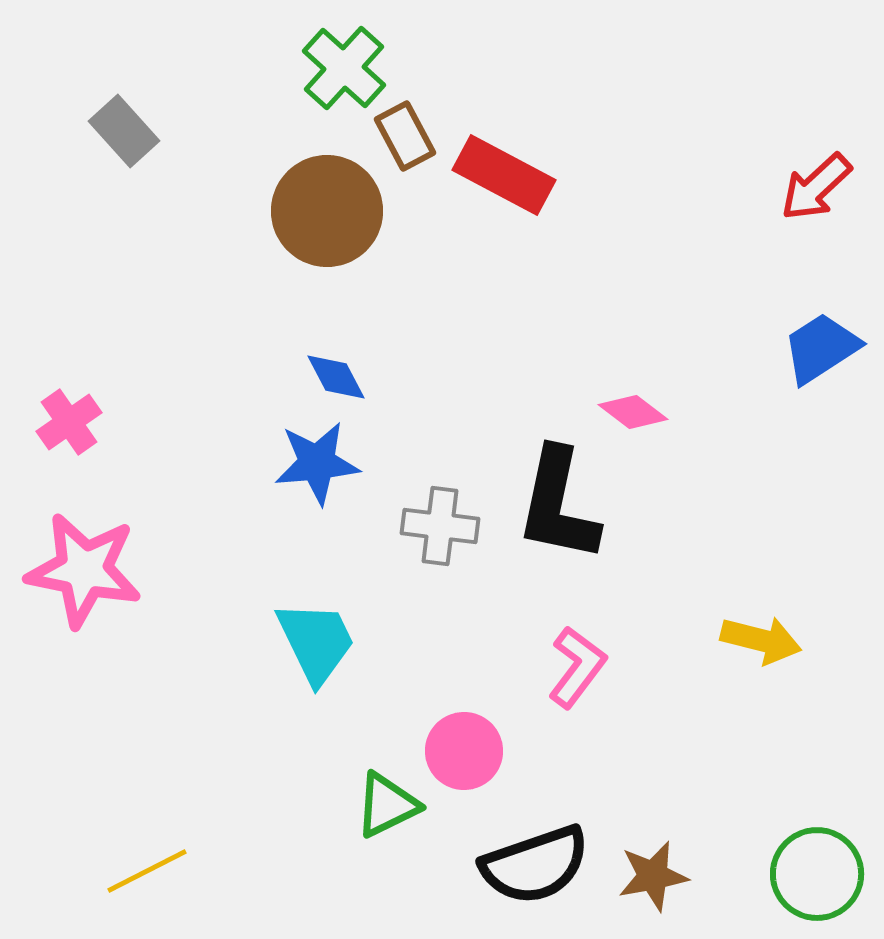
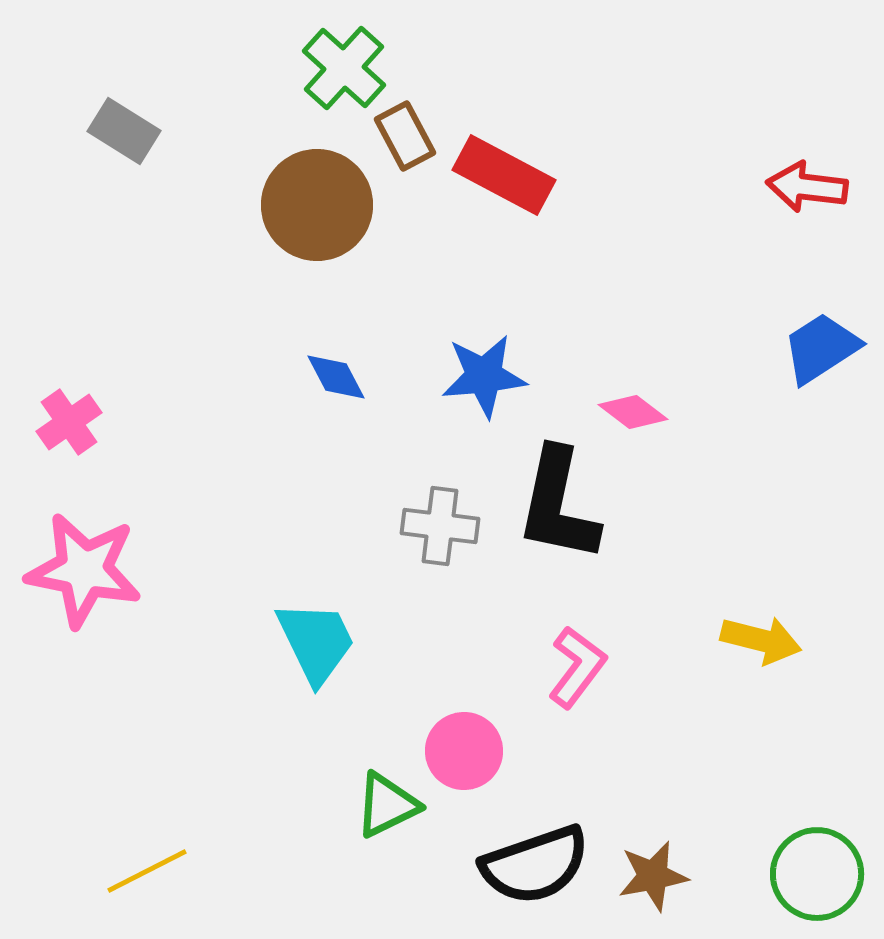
gray rectangle: rotated 16 degrees counterclockwise
red arrow: moved 9 px left; rotated 50 degrees clockwise
brown circle: moved 10 px left, 6 px up
blue star: moved 167 px right, 87 px up
